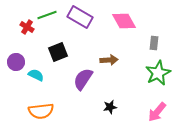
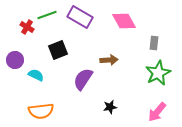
black square: moved 2 px up
purple circle: moved 1 px left, 2 px up
